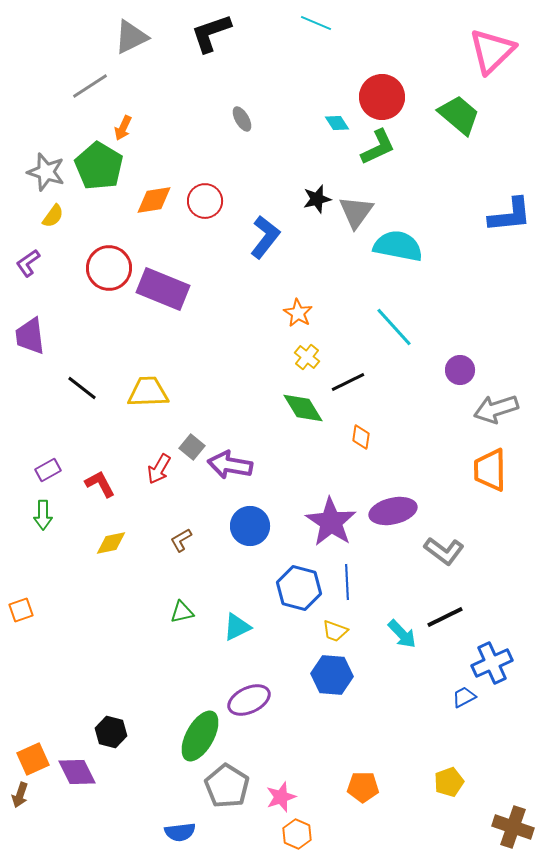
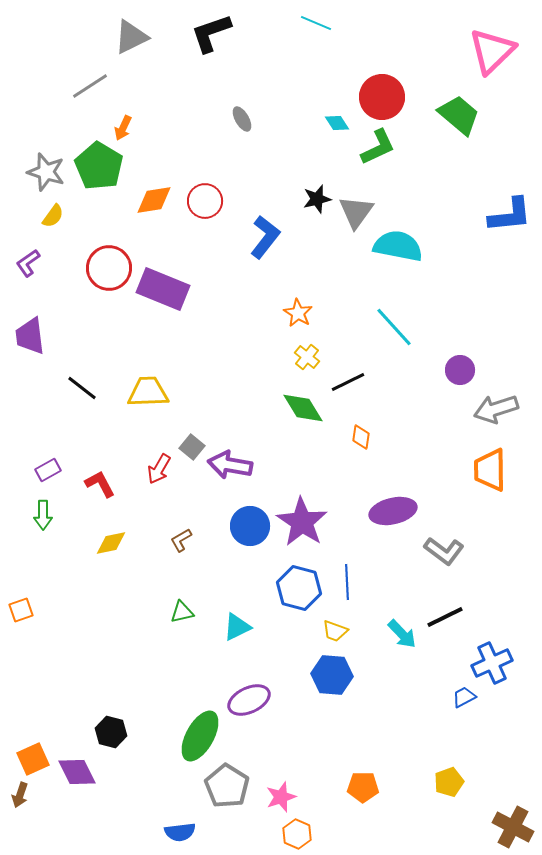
purple star at (331, 522): moved 29 px left
brown cross at (513, 827): rotated 9 degrees clockwise
